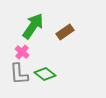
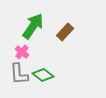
brown rectangle: rotated 12 degrees counterclockwise
green diamond: moved 2 px left, 1 px down
